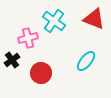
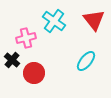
red triangle: moved 1 px down; rotated 30 degrees clockwise
pink cross: moved 2 px left
black cross: rotated 14 degrees counterclockwise
red circle: moved 7 px left
